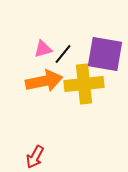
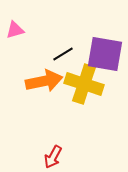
pink triangle: moved 28 px left, 19 px up
black line: rotated 20 degrees clockwise
yellow cross: rotated 24 degrees clockwise
red arrow: moved 18 px right
